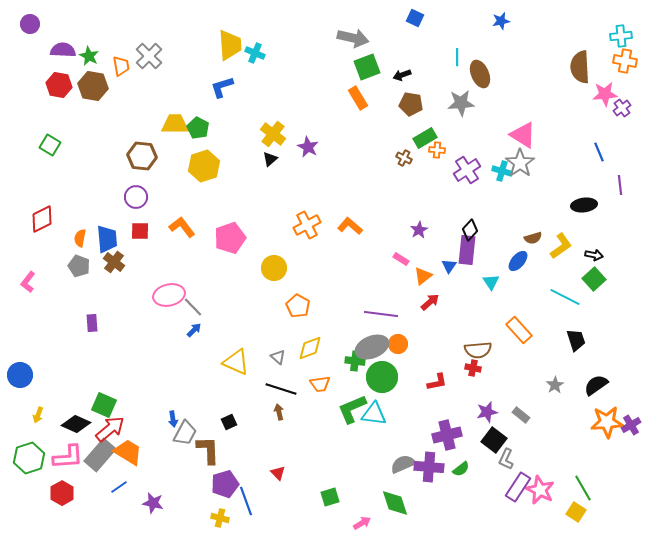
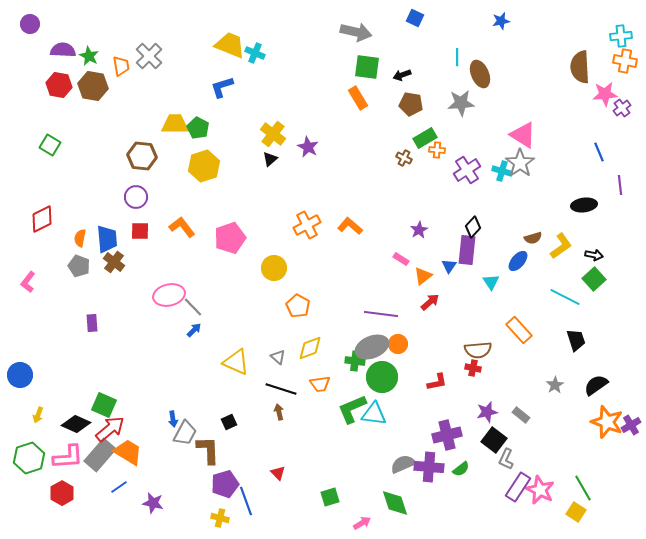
gray arrow at (353, 38): moved 3 px right, 6 px up
yellow trapezoid at (230, 45): rotated 64 degrees counterclockwise
green square at (367, 67): rotated 28 degrees clockwise
black diamond at (470, 230): moved 3 px right, 3 px up
orange star at (607, 422): rotated 24 degrees clockwise
